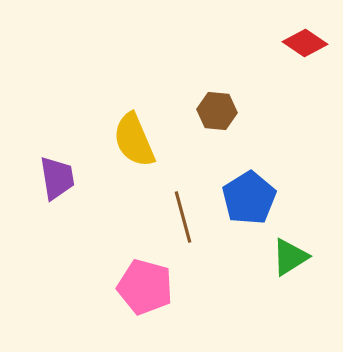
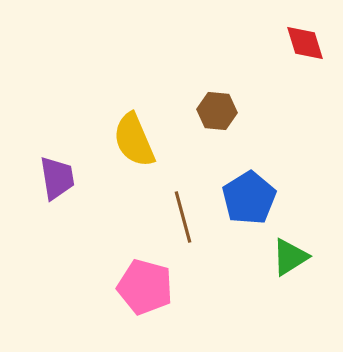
red diamond: rotated 39 degrees clockwise
